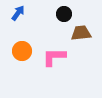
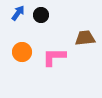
black circle: moved 23 px left, 1 px down
brown trapezoid: moved 4 px right, 5 px down
orange circle: moved 1 px down
